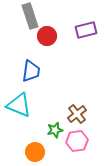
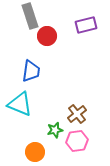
purple rectangle: moved 5 px up
cyan triangle: moved 1 px right, 1 px up
